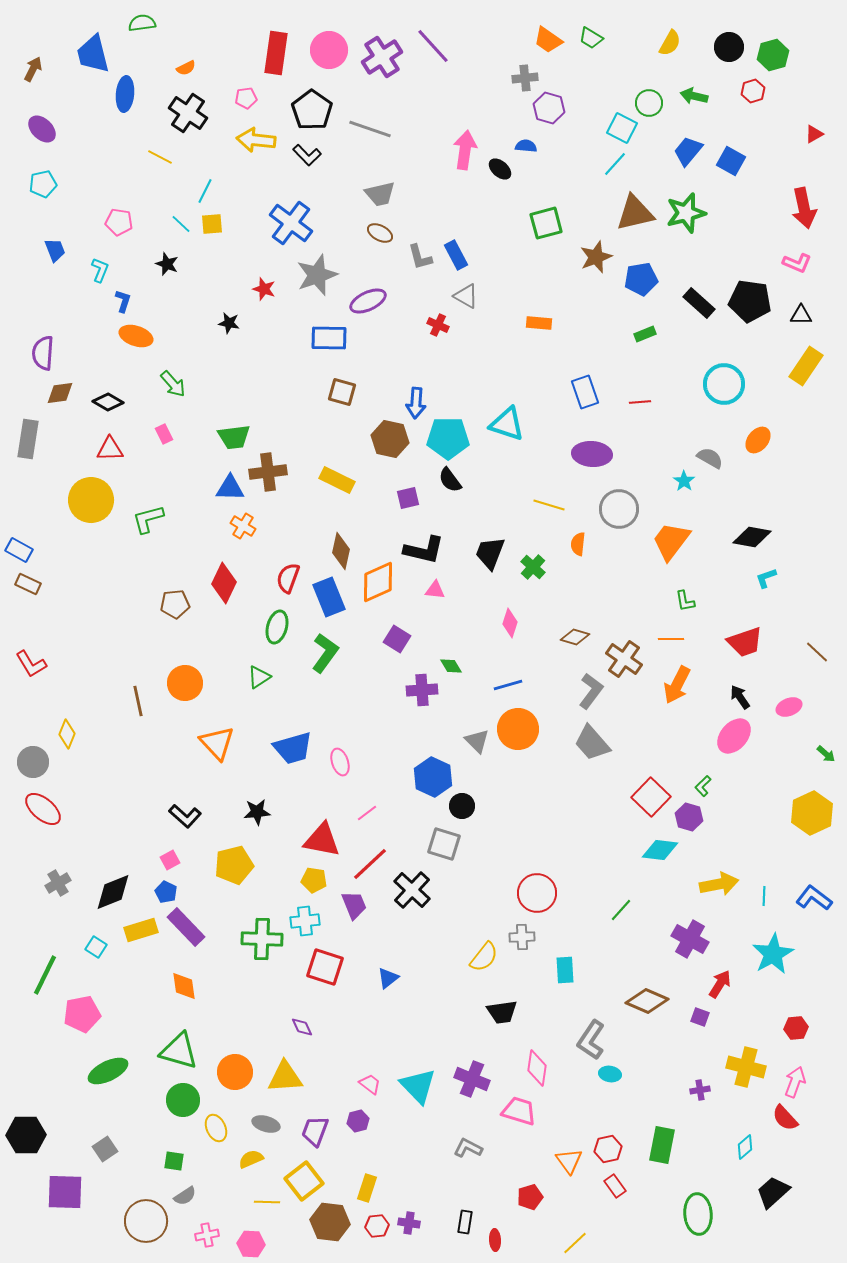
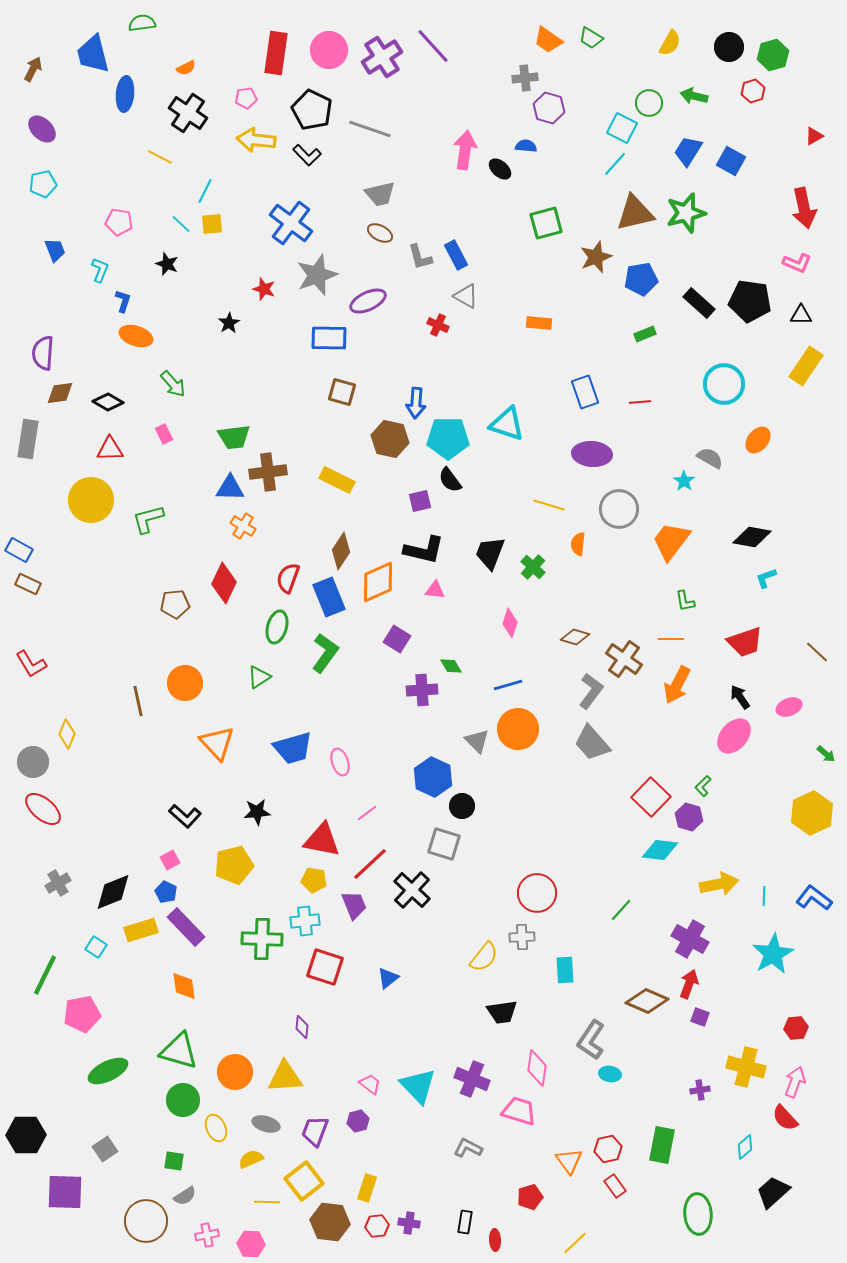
black pentagon at (312, 110): rotated 9 degrees counterclockwise
red triangle at (814, 134): moved 2 px down
blue trapezoid at (688, 151): rotated 8 degrees counterclockwise
black star at (229, 323): rotated 30 degrees clockwise
purple square at (408, 498): moved 12 px right, 3 px down
brown diamond at (341, 551): rotated 21 degrees clockwise
red arrow at (720, 984): moved 31 px left; rotated 12 degrees counterclockwise
purple diamond at (302, 1027): rotated 30 degrees clockwise
